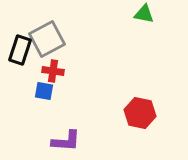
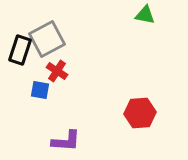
green triangle: moved 1 px right, 1 px down
red cross: moved 4 px right; rotated 25 degrees clockwise
blue square: moved 4 px left, 1 px up
red hexagon: rotated 16 degrees counterclockwise
